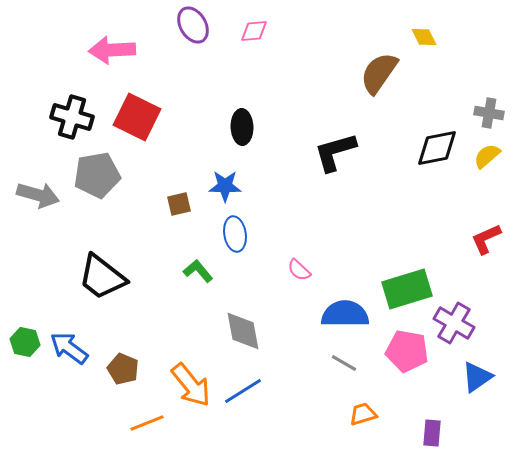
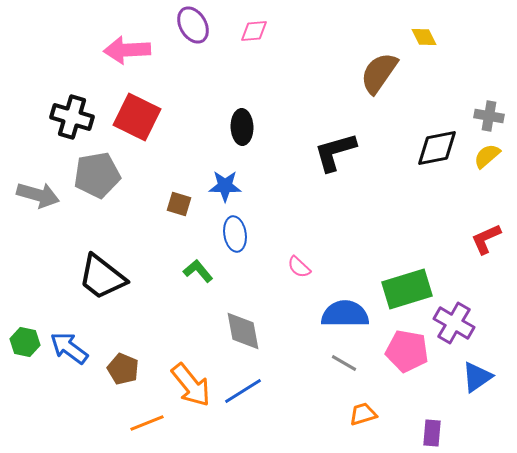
pink arrow: moved 15 px right
gray cross: moved 3 px down
brown square: rotated 30 degrees clockwise
pink semicircle: moved 3 px up
